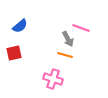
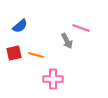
gray arrow: moved 1 px left, 2 px down
orange line: moved 29 px left
pink cross: rotated 18 degrees counterclockwise
